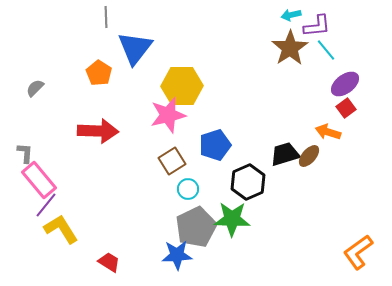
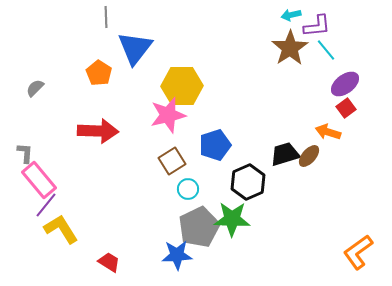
gray pentagon: moved 3 px right
